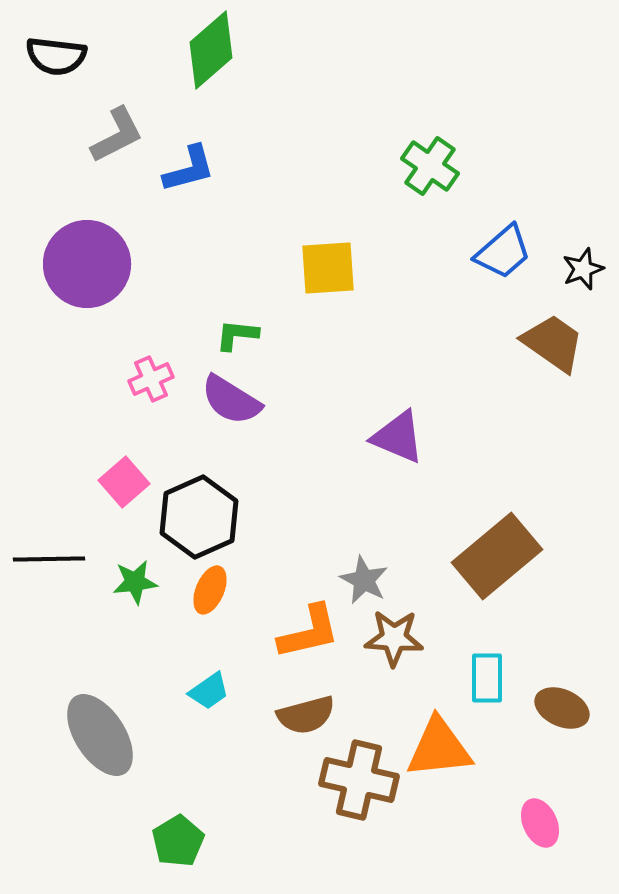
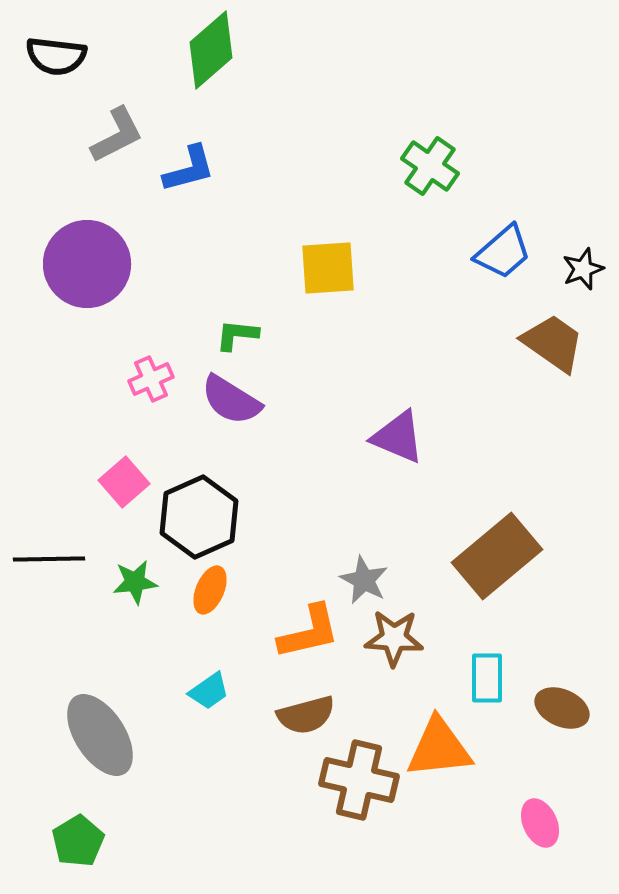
green pentagon: moved 100 px left
